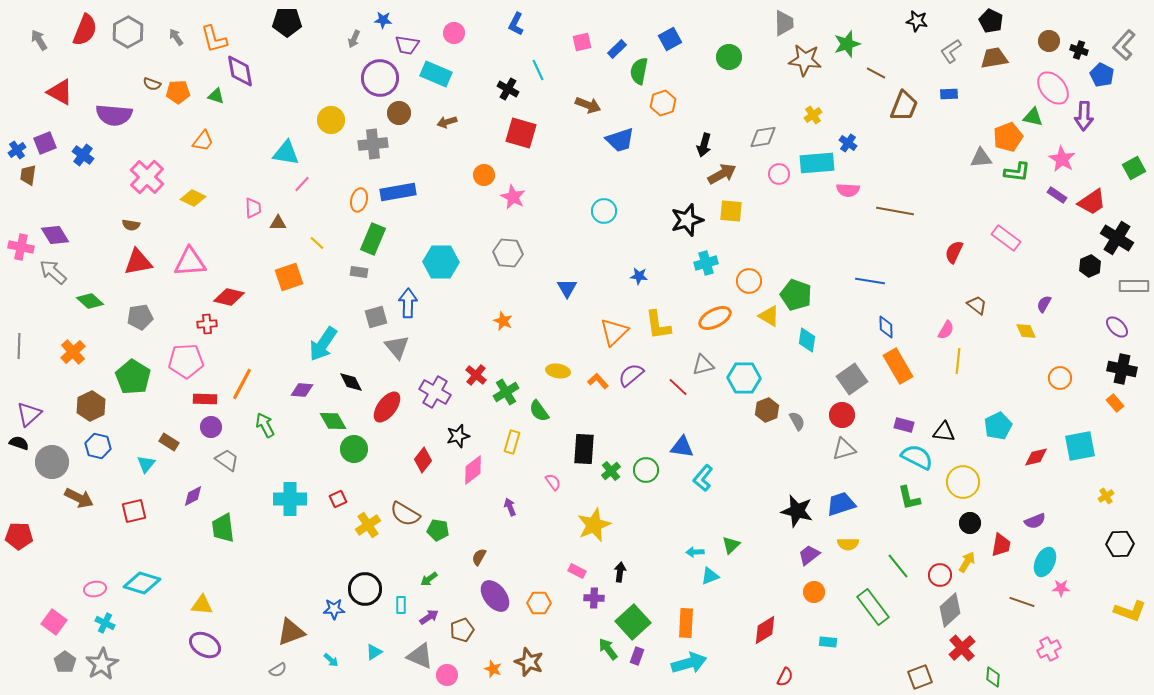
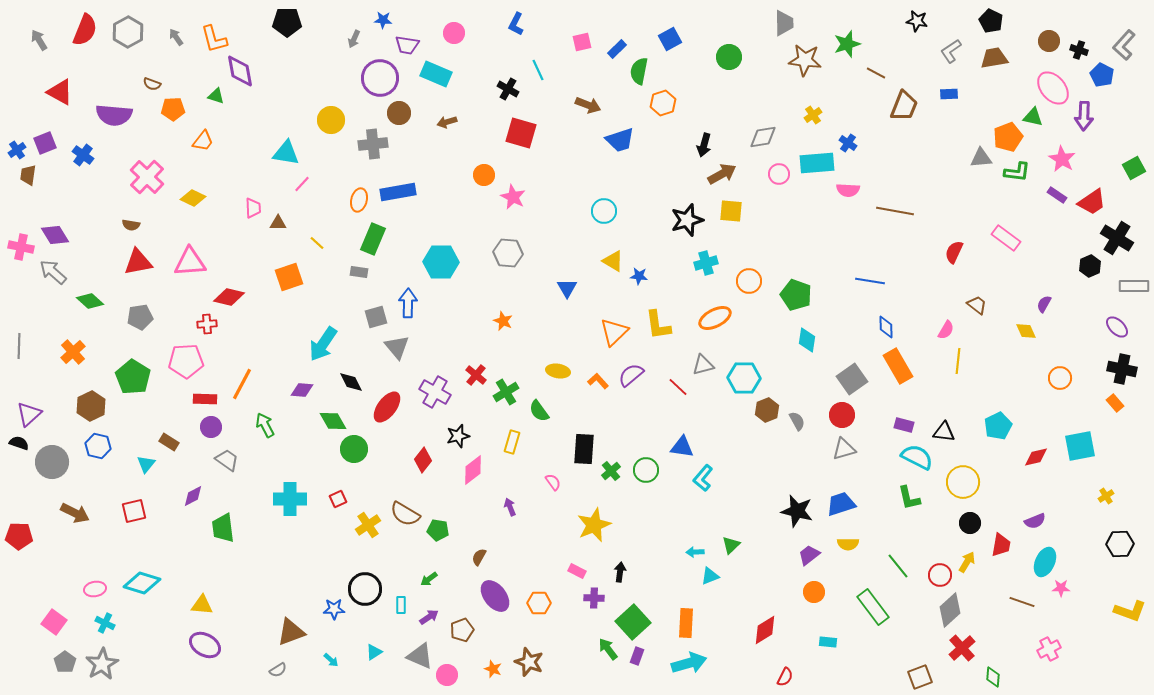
orange pentagon at (178, 92): moved 5 px left, 17 px down
yellow triangle at (769, 316): moved 156 px left, 55 px up
brown arrow at (79, 498): moved 4 px left, 15 px down
